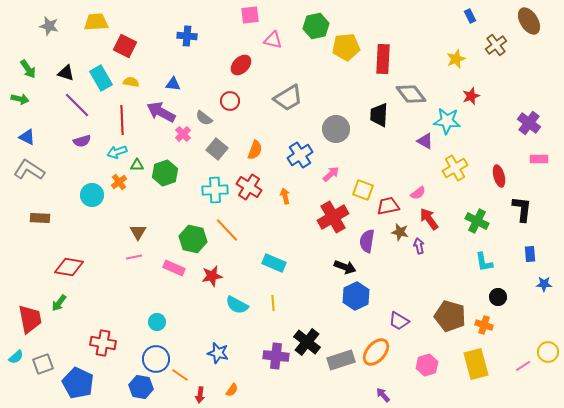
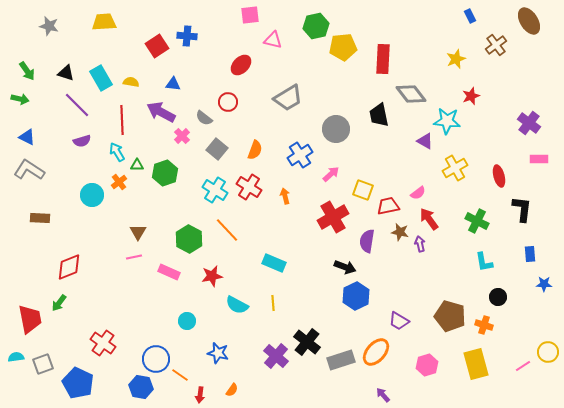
yellow trapezoid at (96, 22): moved 8 px right
red square at (125, 46): moved 32 px right; rotated 30 degrees clockwise
yellow pentagon at (346, 47): moved 3 px left
green arrow at (28, 69): moved 1 px left, 2 px down
red circle at (230, 101): moved 2 px left, 1 px down
black trapezoid at (379, 115): rotated 15 degrees counterclockwise
pink cross at (183, 134): moved 1 px left, 2 px down
cyan arrow at (117, 152): rotated 78 degrees clockwise
cyan cross at (215, 190): rotated 35 degrees clockwise
green hexagon at (193, 239): moved 4 px left; rotated 16 degrees clockwise
purple arrow at (419, 246): moved 1 px right, 2 px up
red diamond at (69, 267): rotated 32 degrees counterclockwise
pink rectangle at (174, 268): moved 5 px left, 4 px down
cyan circle at (157, 322): moved 30 px right, 1 px up
red cross at (103, 343): rotated 25 degrees clockwise
purple cross at (276, 356): rotated 35 degrees clockwise
cyan semicircle at (16, 357): rotated 147 degrees counterclockwise
